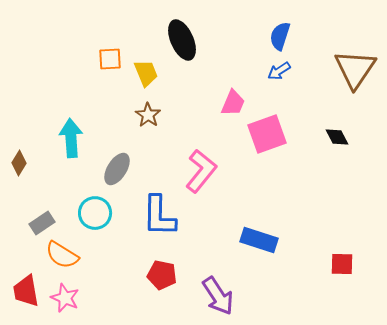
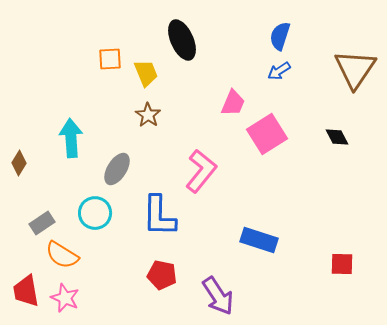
pink square: rotated 12 degrees counterclockwise
